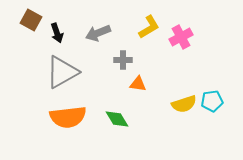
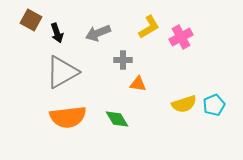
cyan pentagon: moved 2 px right, 4 px down; rotated 15 degrees counterclockwise
